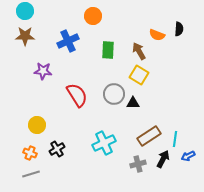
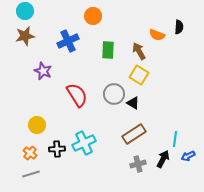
black semicircle: moved 2 px up
brown star: rotated 12 degrees counterclockwise
purple star: rotated 18 degrees clockwise
black triangle: rotated 32 degrees clockwise
brown rectangle: moved 15 px left, 2 px up
cyan cross: moved 20 px left
black cross: rotated 28 degrees clockwise
orange cross: rotated 16 degrees clockwise
